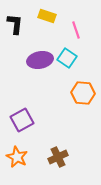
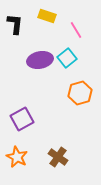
pink line: rotated 12 degrees counterclockwise
cyan square: rotated 18 degrees clockwise
orange hexagon: moved 3 px left; rotated 20 degrees counterclockwise
purple square: moved 1 px up
brown cross: rotated 30 degrees counterclockwise
